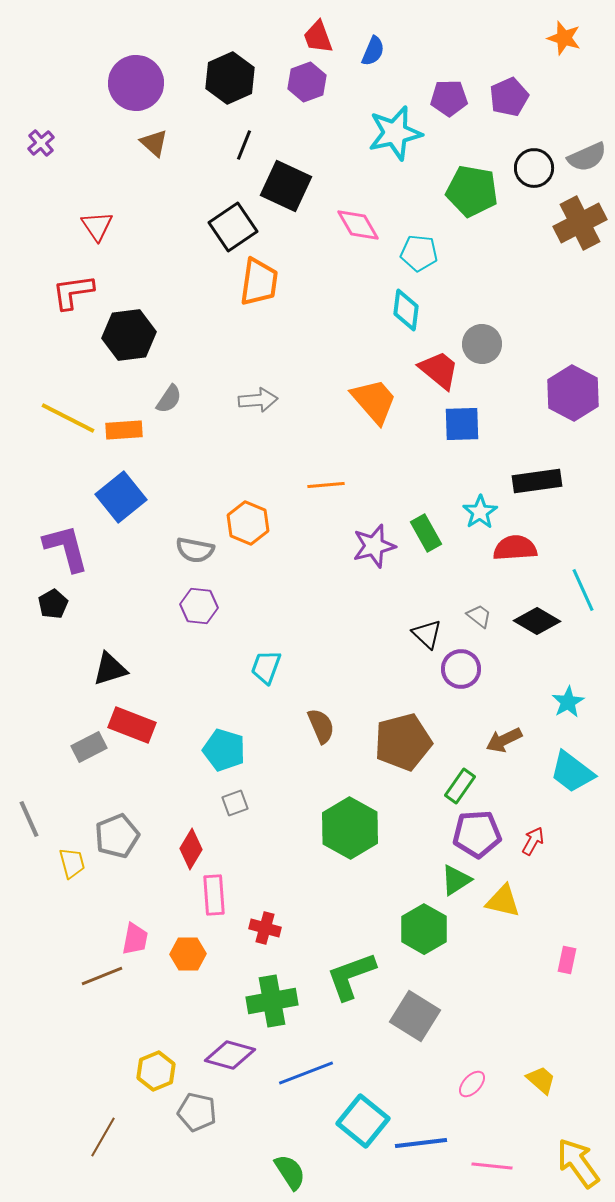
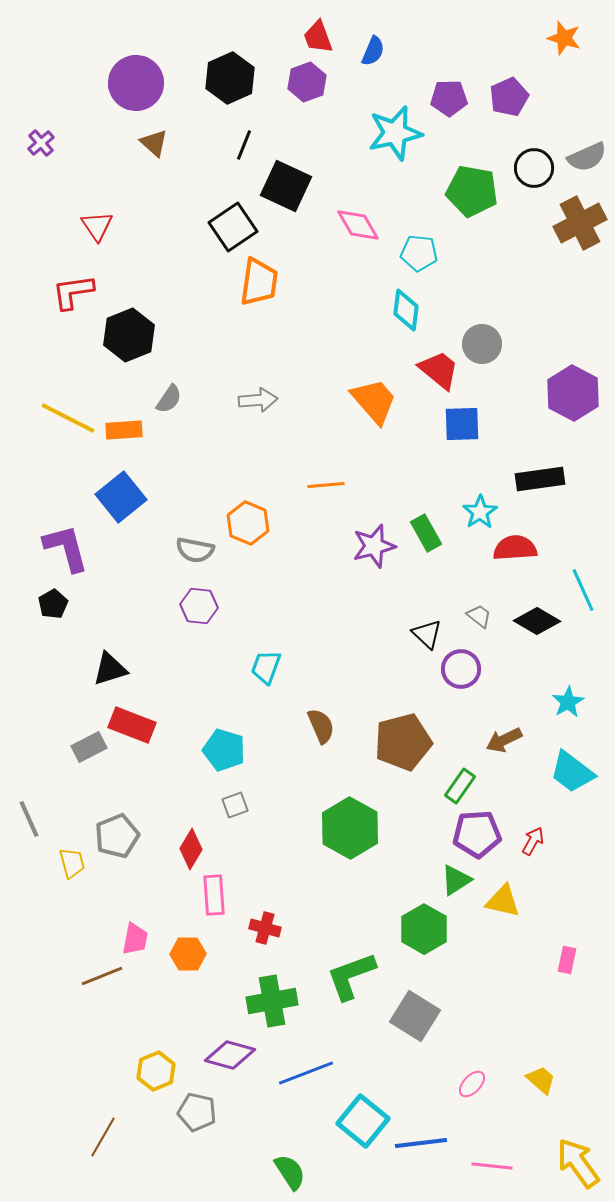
black hexagon at (129, 335): rotated 15 degrees counterclockwise
black rectangle at (537, 481): moved 3 px right, 2 px up
gray square at (235, 803): moved 2 px down
